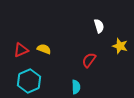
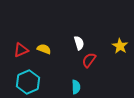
white semicircle: moved 20 px left, 17 px down
yellow star: rotated 14 degrees clockwise
cyan hexagon: moved 1 px left, 1 px down
